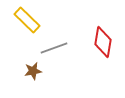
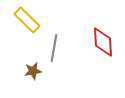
red diamond: rotated 12 degrees counterclockwise
gray line: rotated 60 degrees counterclockwise
